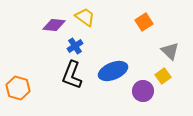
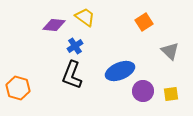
blue ellipse: moved 7 px right
yellow square: moved 8 px right, 18 px down; rotated 28 degrees clockwise
